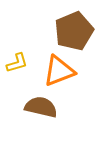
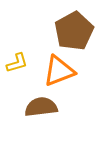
brown pentagon: rotated 6 degrees counterclockwise
brown semicircle: rotated 20 degrees counterclockwise
